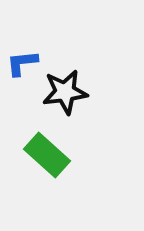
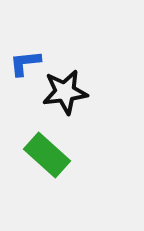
blue L-shape: moved 3 px right
